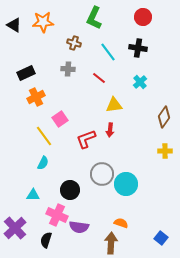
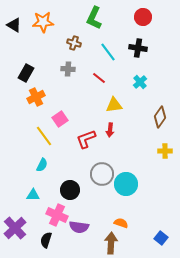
black rectangle: rotated 36 degrees counterclockwise
brown diamond: moved 4 px left
cyan semicircle: moved 1 px left, 2 px down
